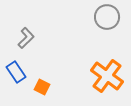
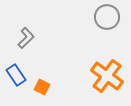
blue rectangle: moved 3 px down
